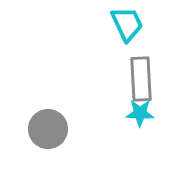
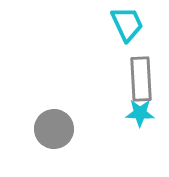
gray circle: moved 6 px right
